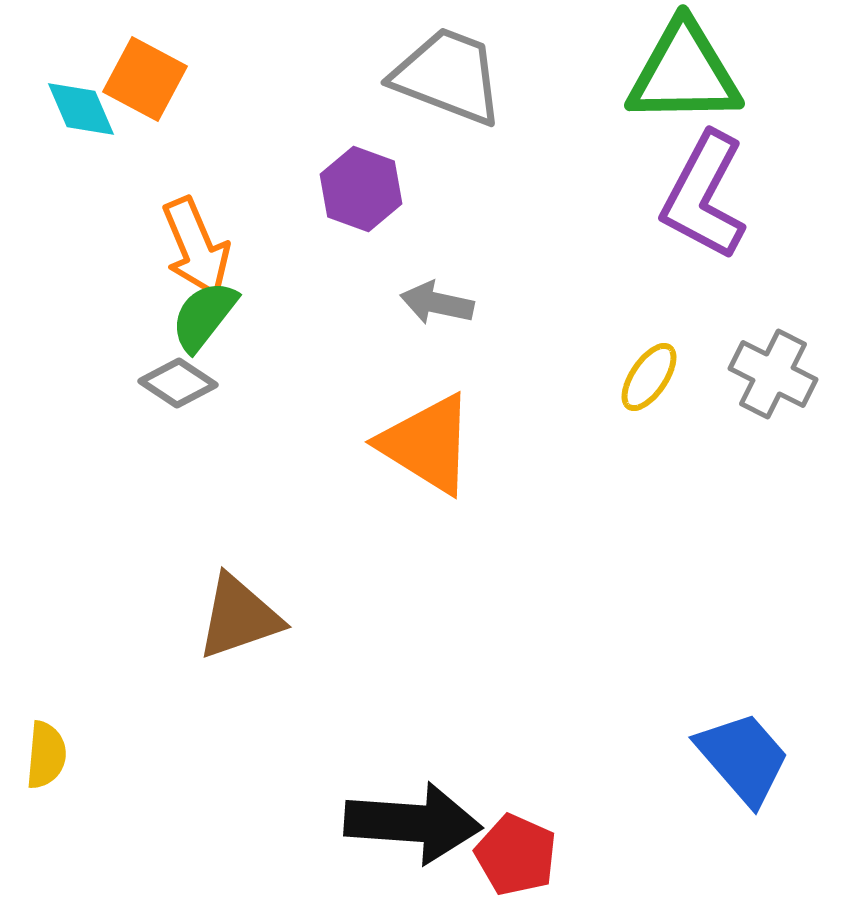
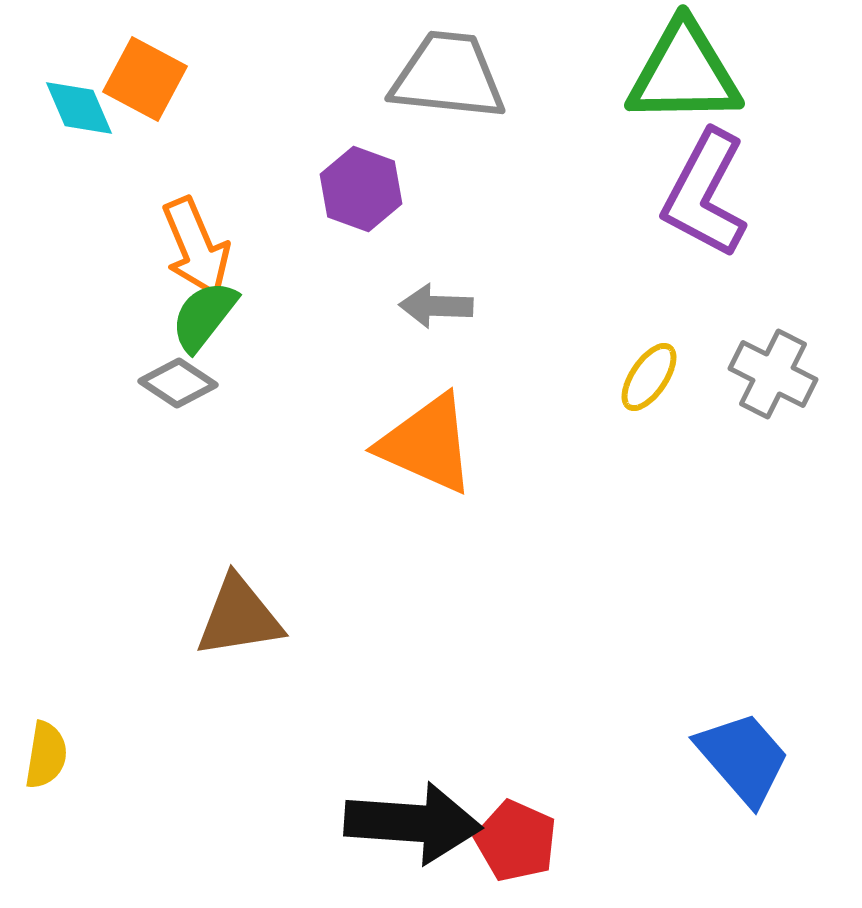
gray trapezoid: rotated 15 degrees counterclockwise
cyan diamond: moved 2 px left, 1 px up
purple L-shape: moved 1 px right, 2 px up
gray arrow: moved 1 px left, 3 px down; rotated 10 degrees counterclockwise
orange triangle: rotated 8 degrees counterclockwise
brown triangle: rotated 10 degrees clockwise
yellow semicircle: rotated 4 degrees clockwise
red pentagon: moved 14 px up
